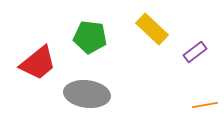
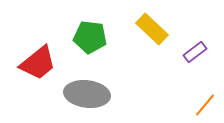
orange line: rotated 40 degrees counterclockwise
